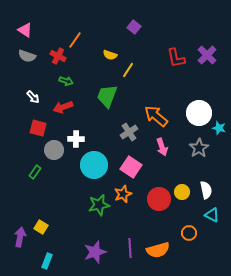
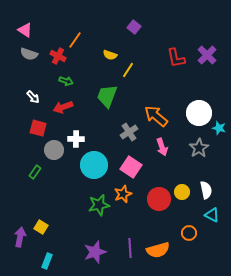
gray semicircle: moved 2 px right, 2 px up
